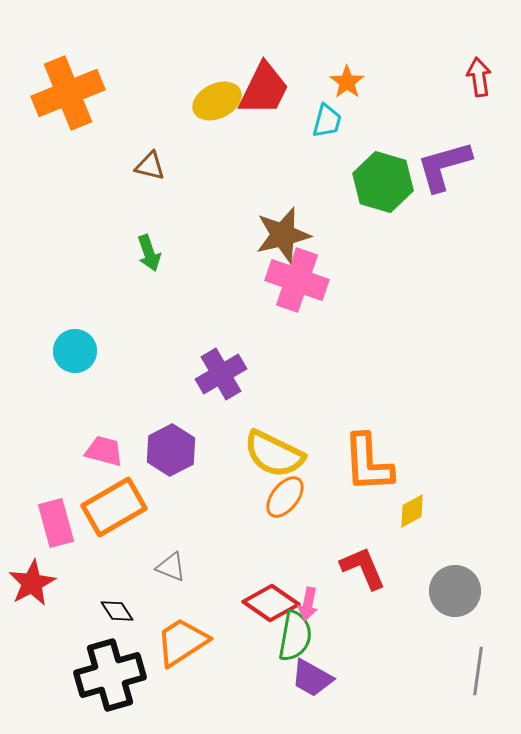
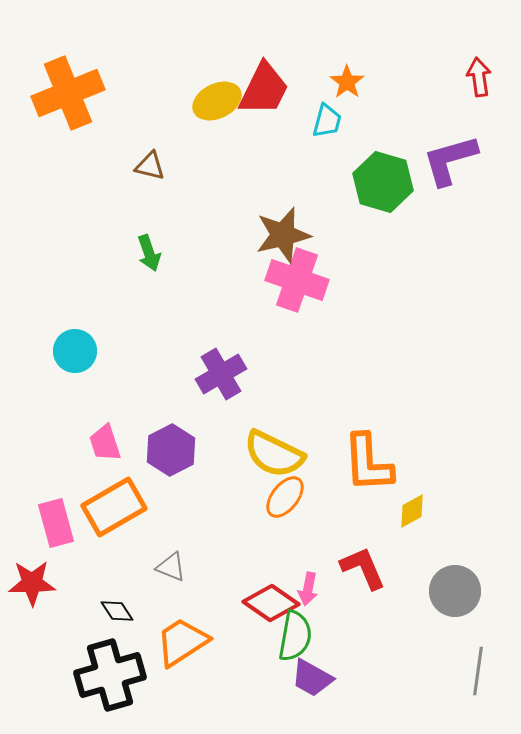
purple L-shape: moved 6 px right, 6 px up
pink trapezoid: moved 1 px right, 8 px up; rotated 123 degrees counterclockwise
red star: rotated 27 degrees clockwise
pink arrow: moved 15 px up
